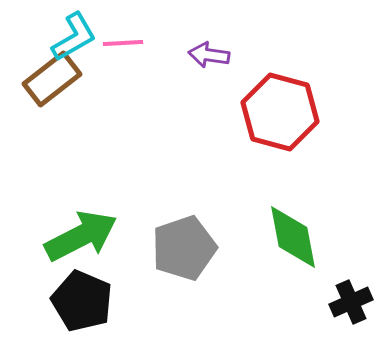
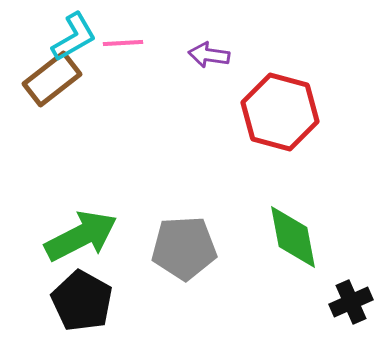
gray pentagon: rotated 16 degrees clockwise
black pentagon: rotated 6 degrees clockwise
